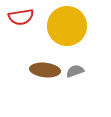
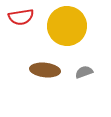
gray semicircle: moved 9 px right, 1 px down
